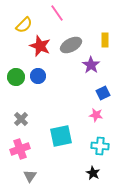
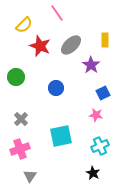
gray ellipse: rotated 15 degrees counterclockwise
blue circle: moved 18 px right, 12 px down
cyan cross: rotated 30 degrees counterclockwise
